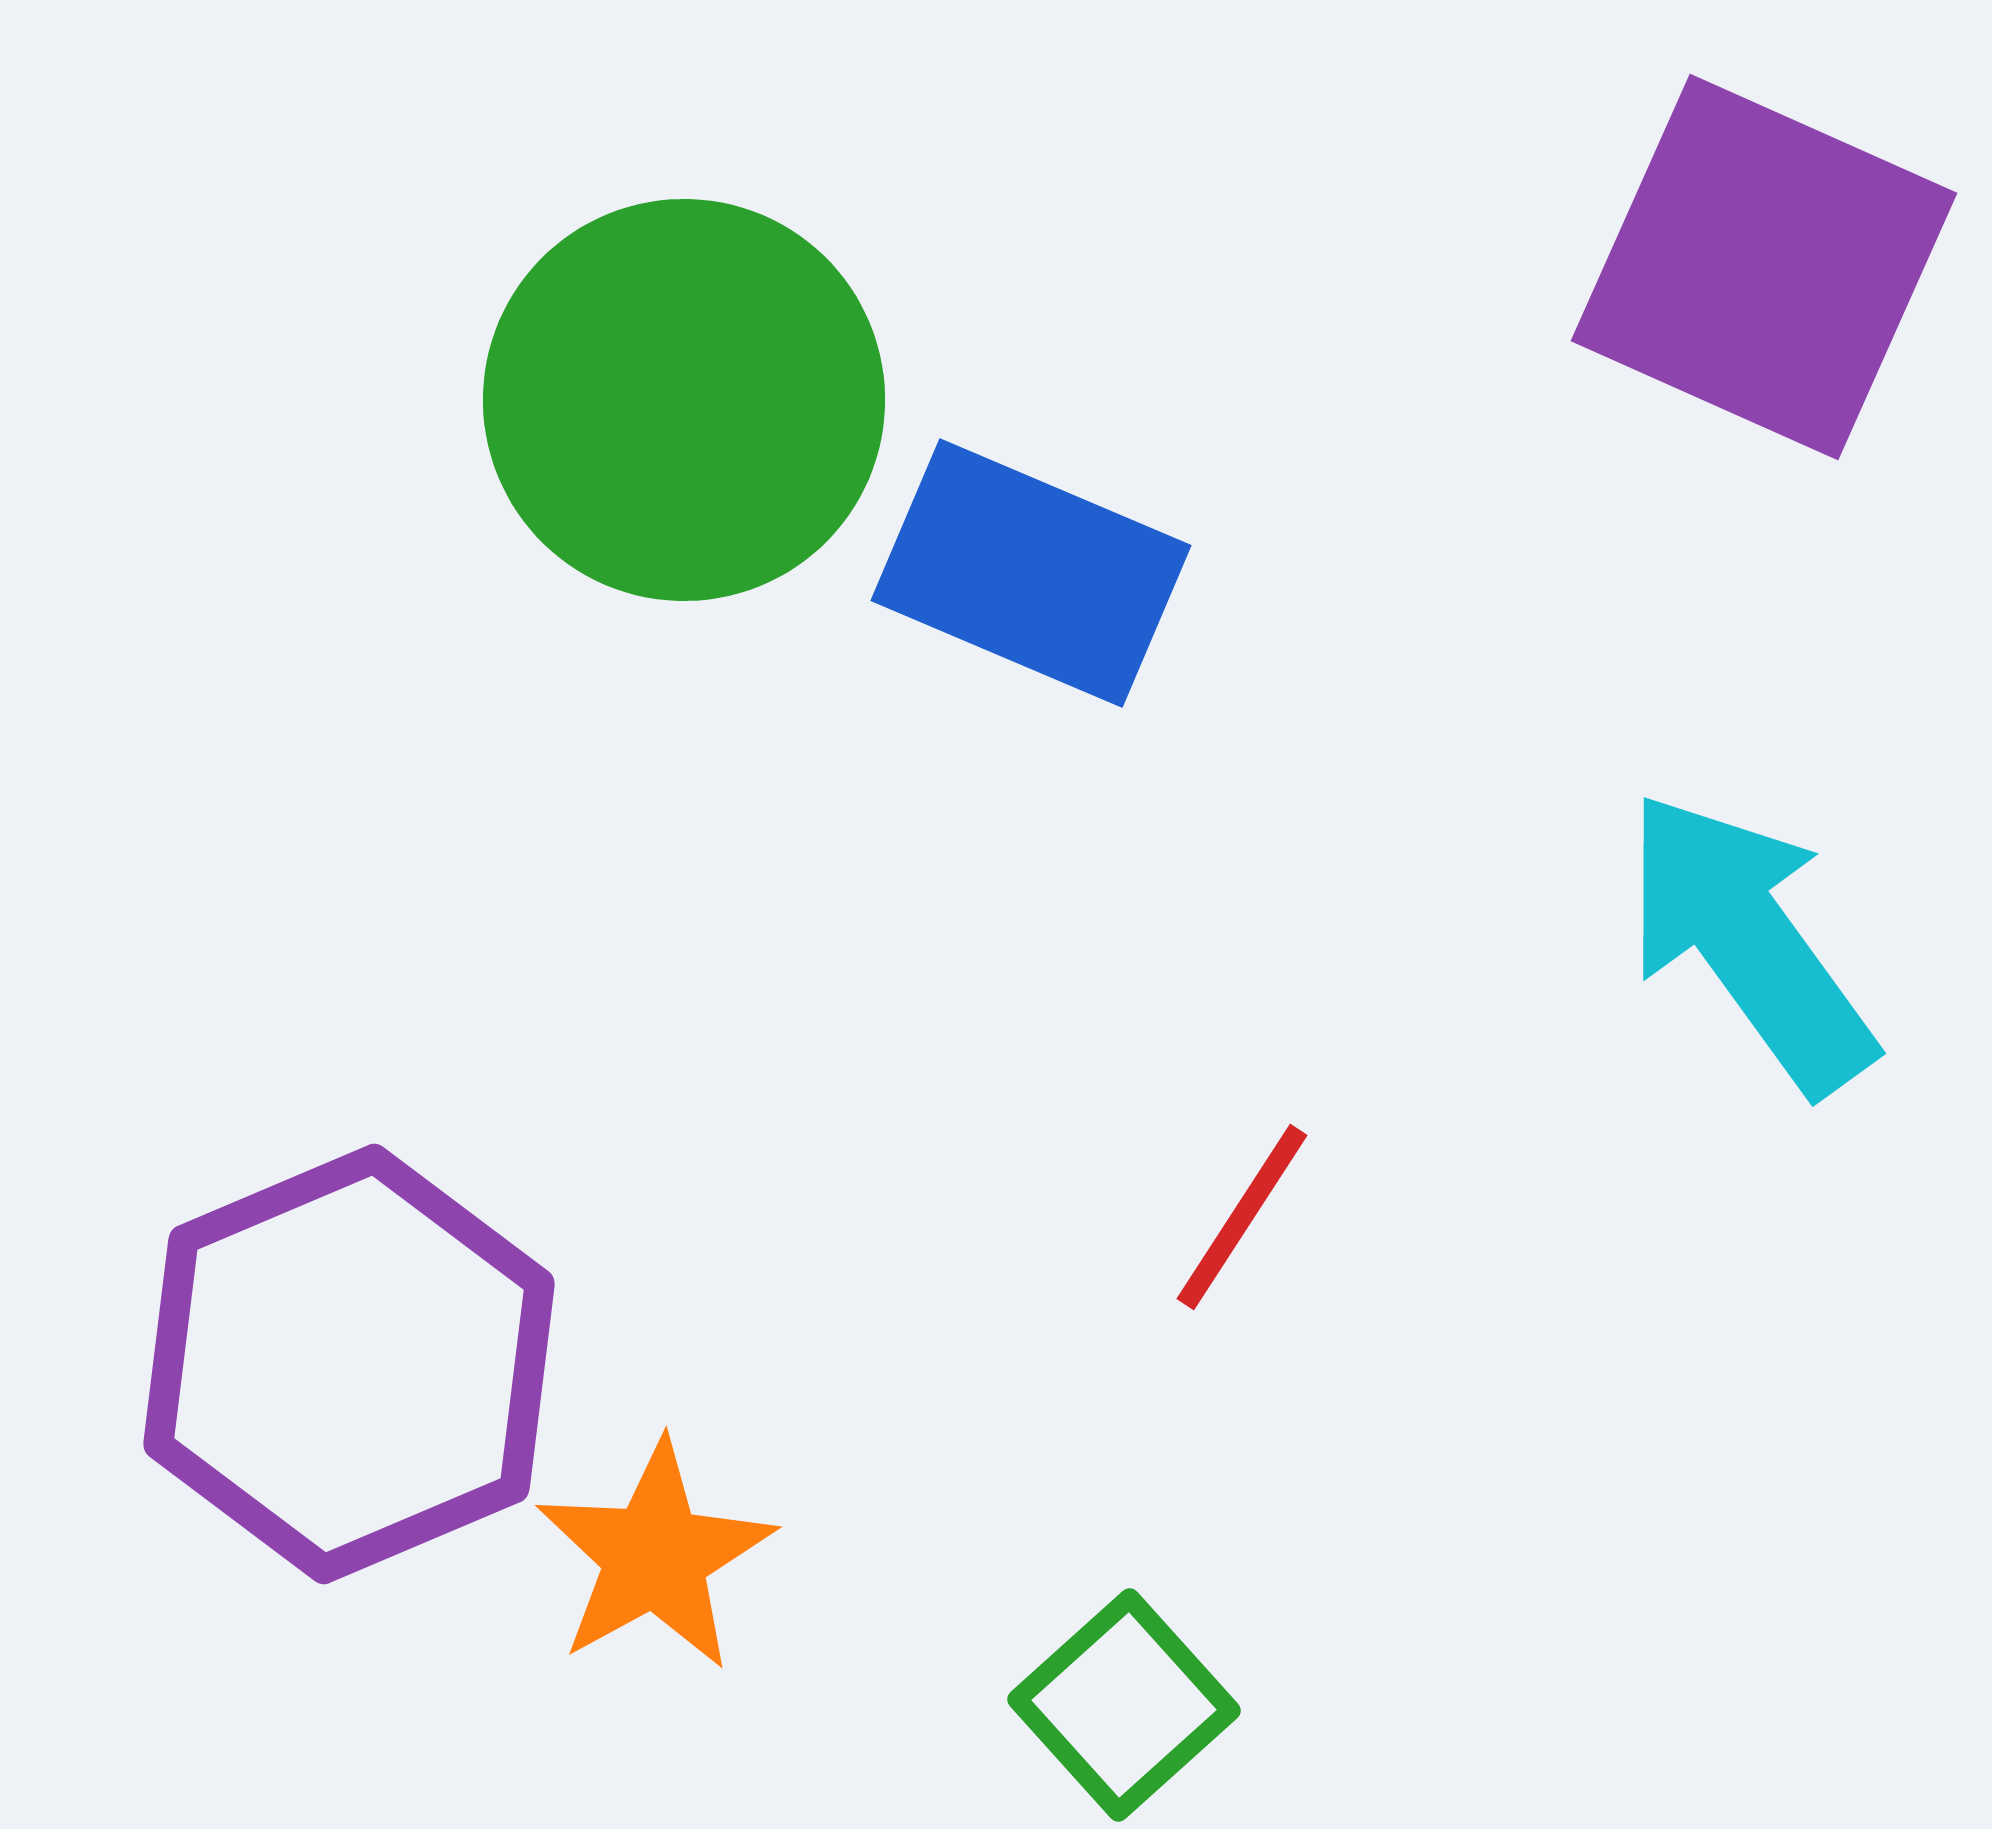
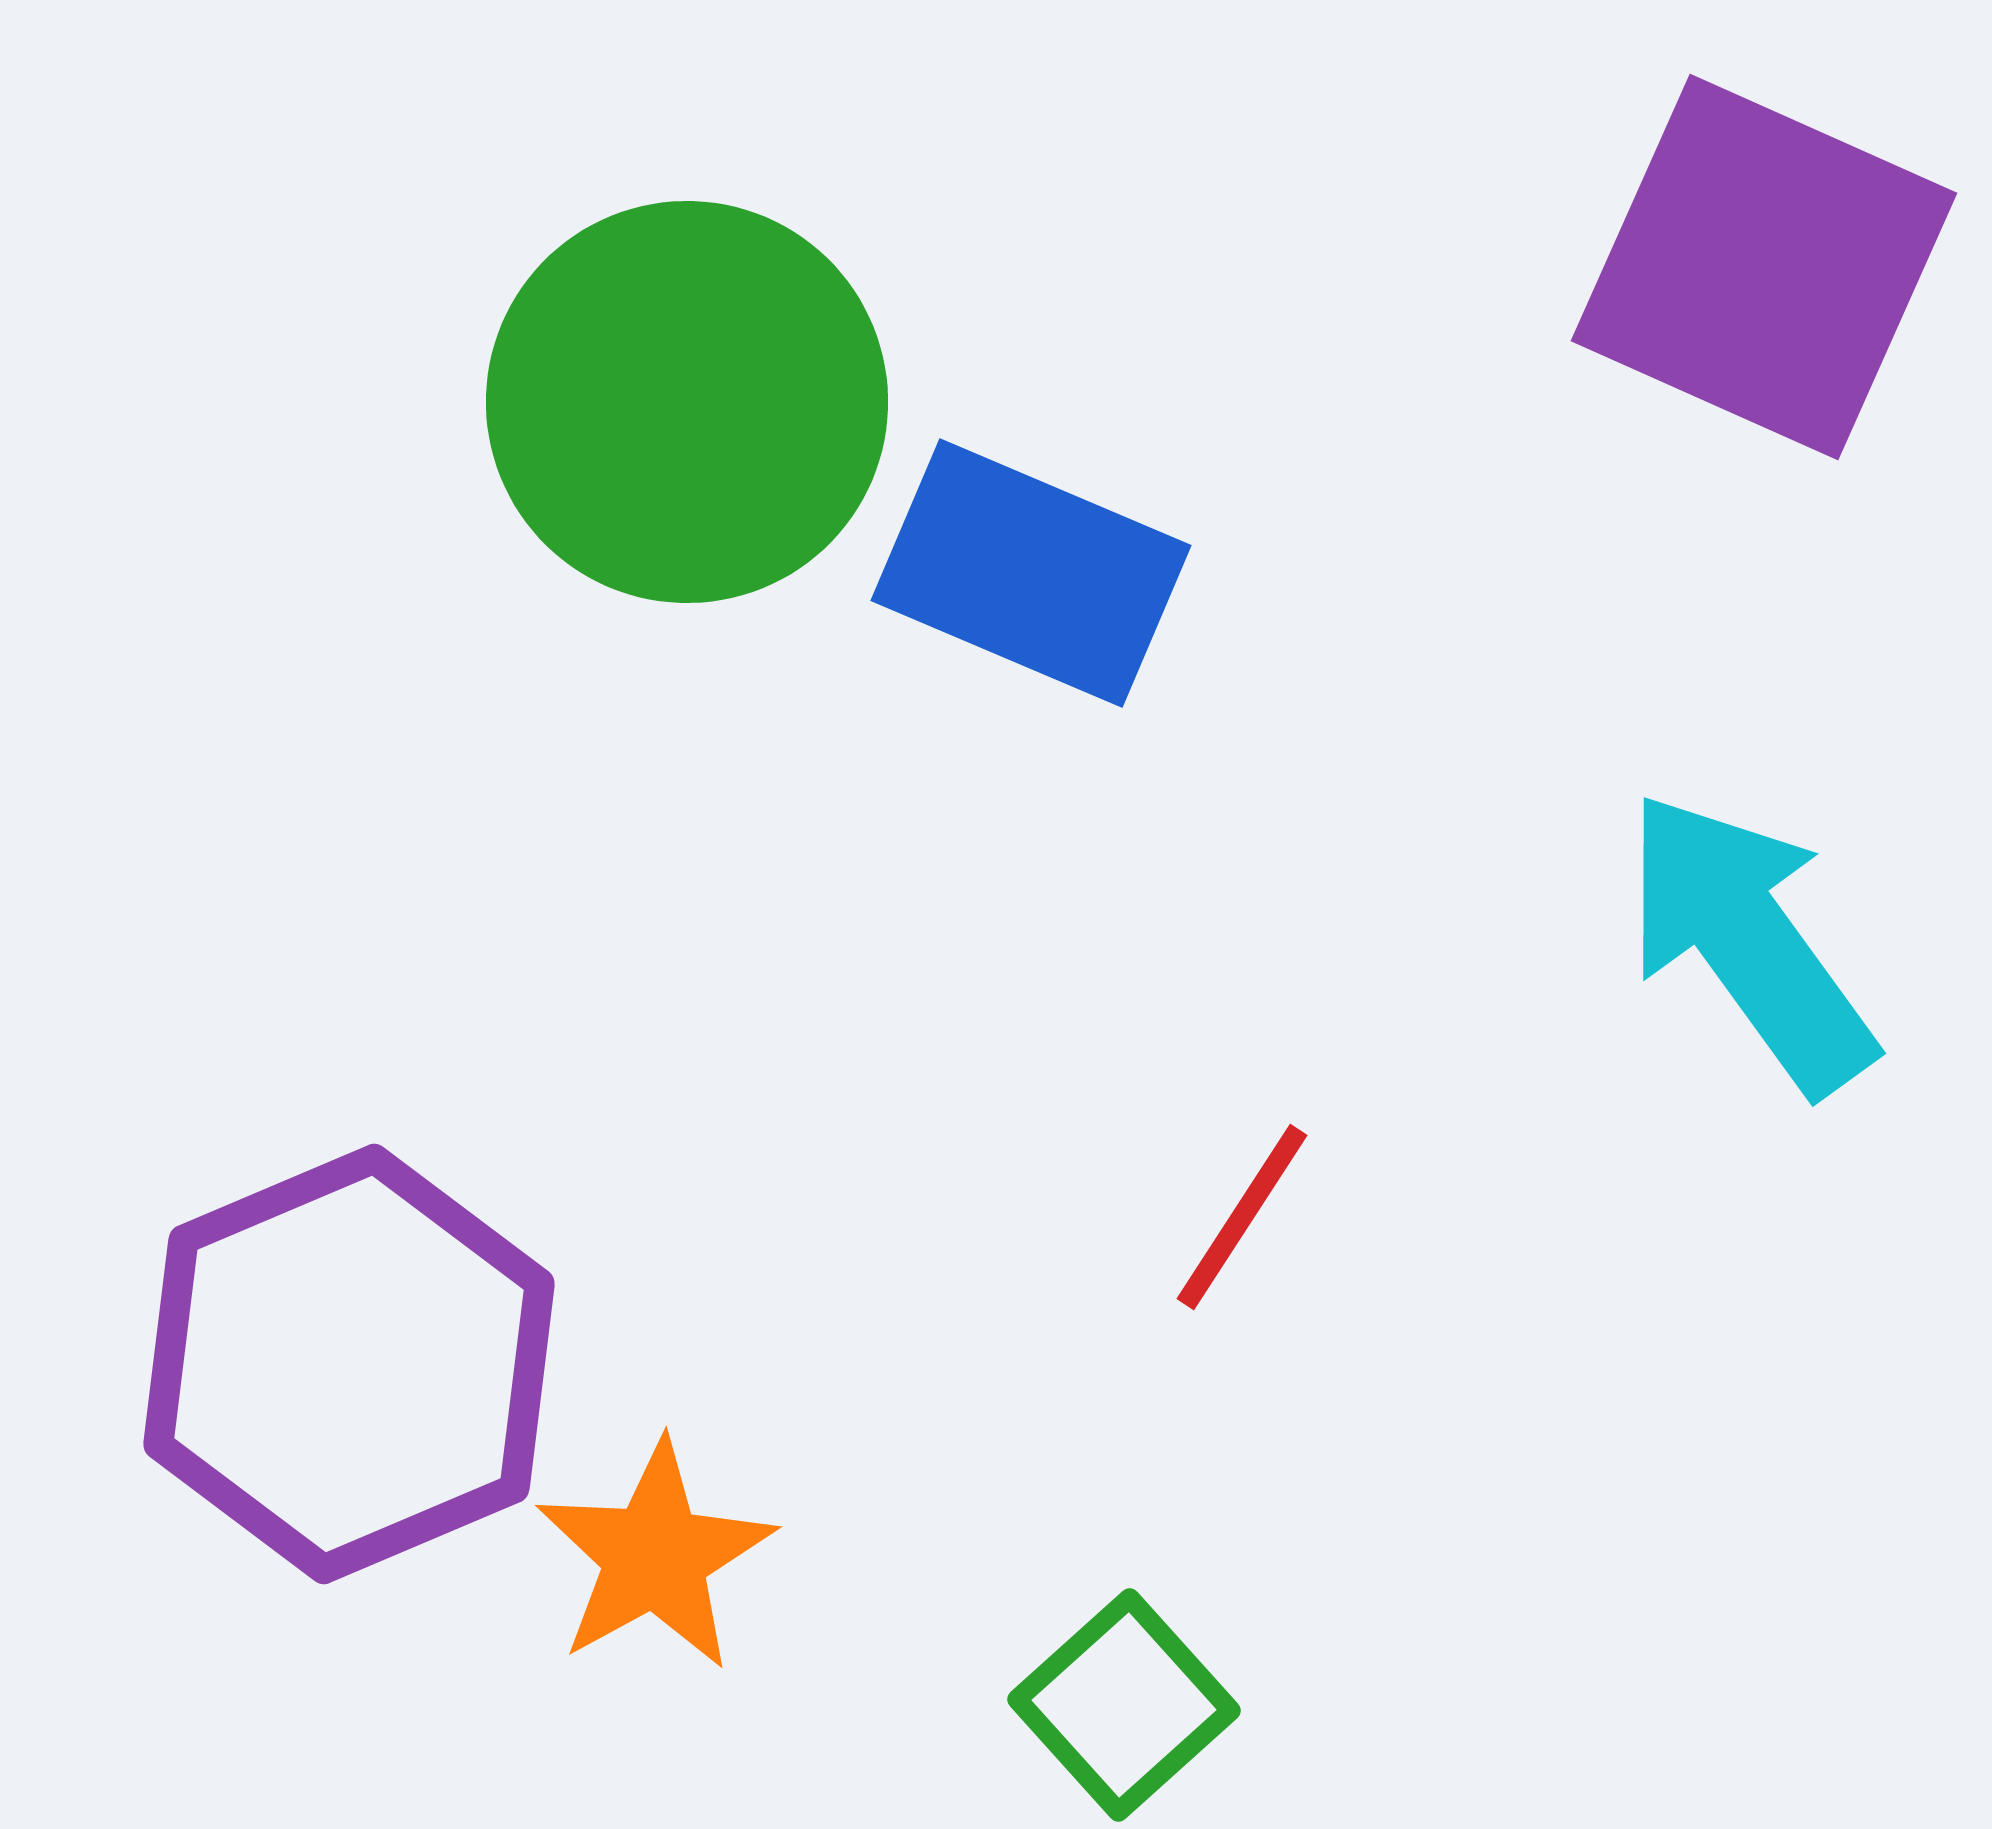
green circle: moved 3 px right, 2 px down
